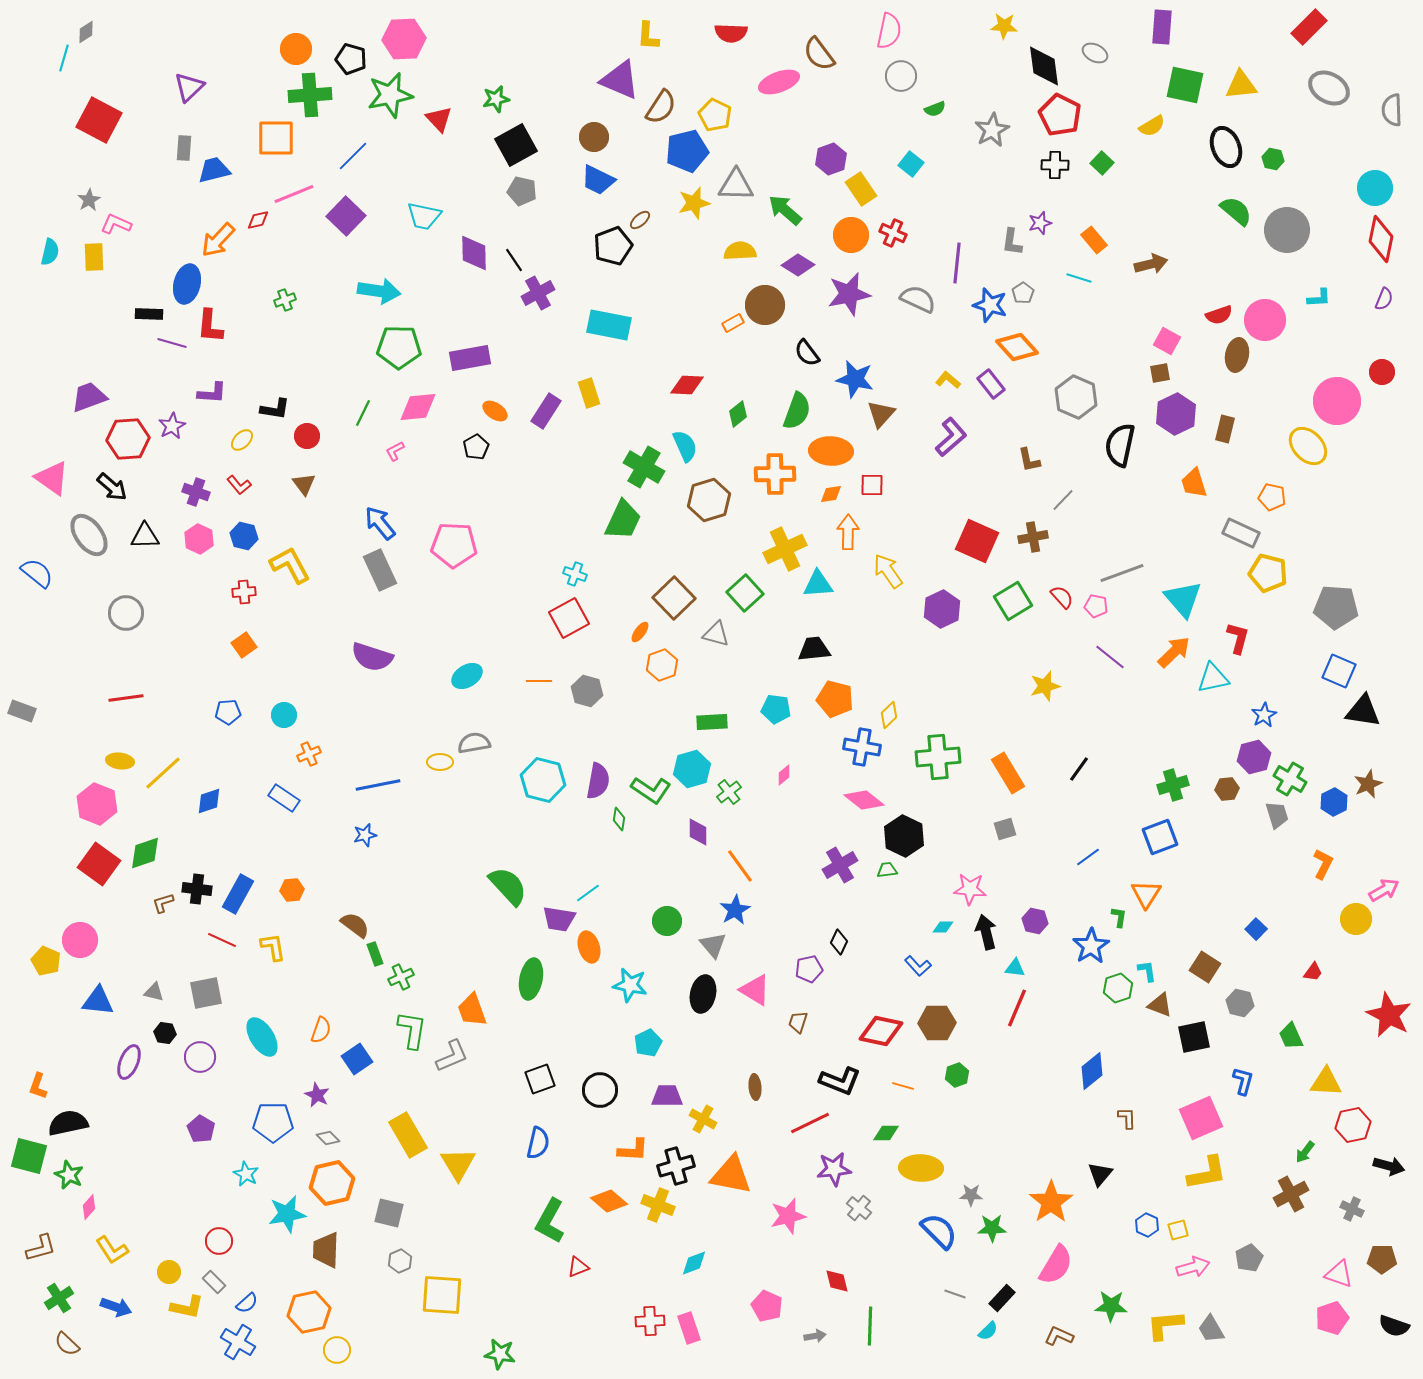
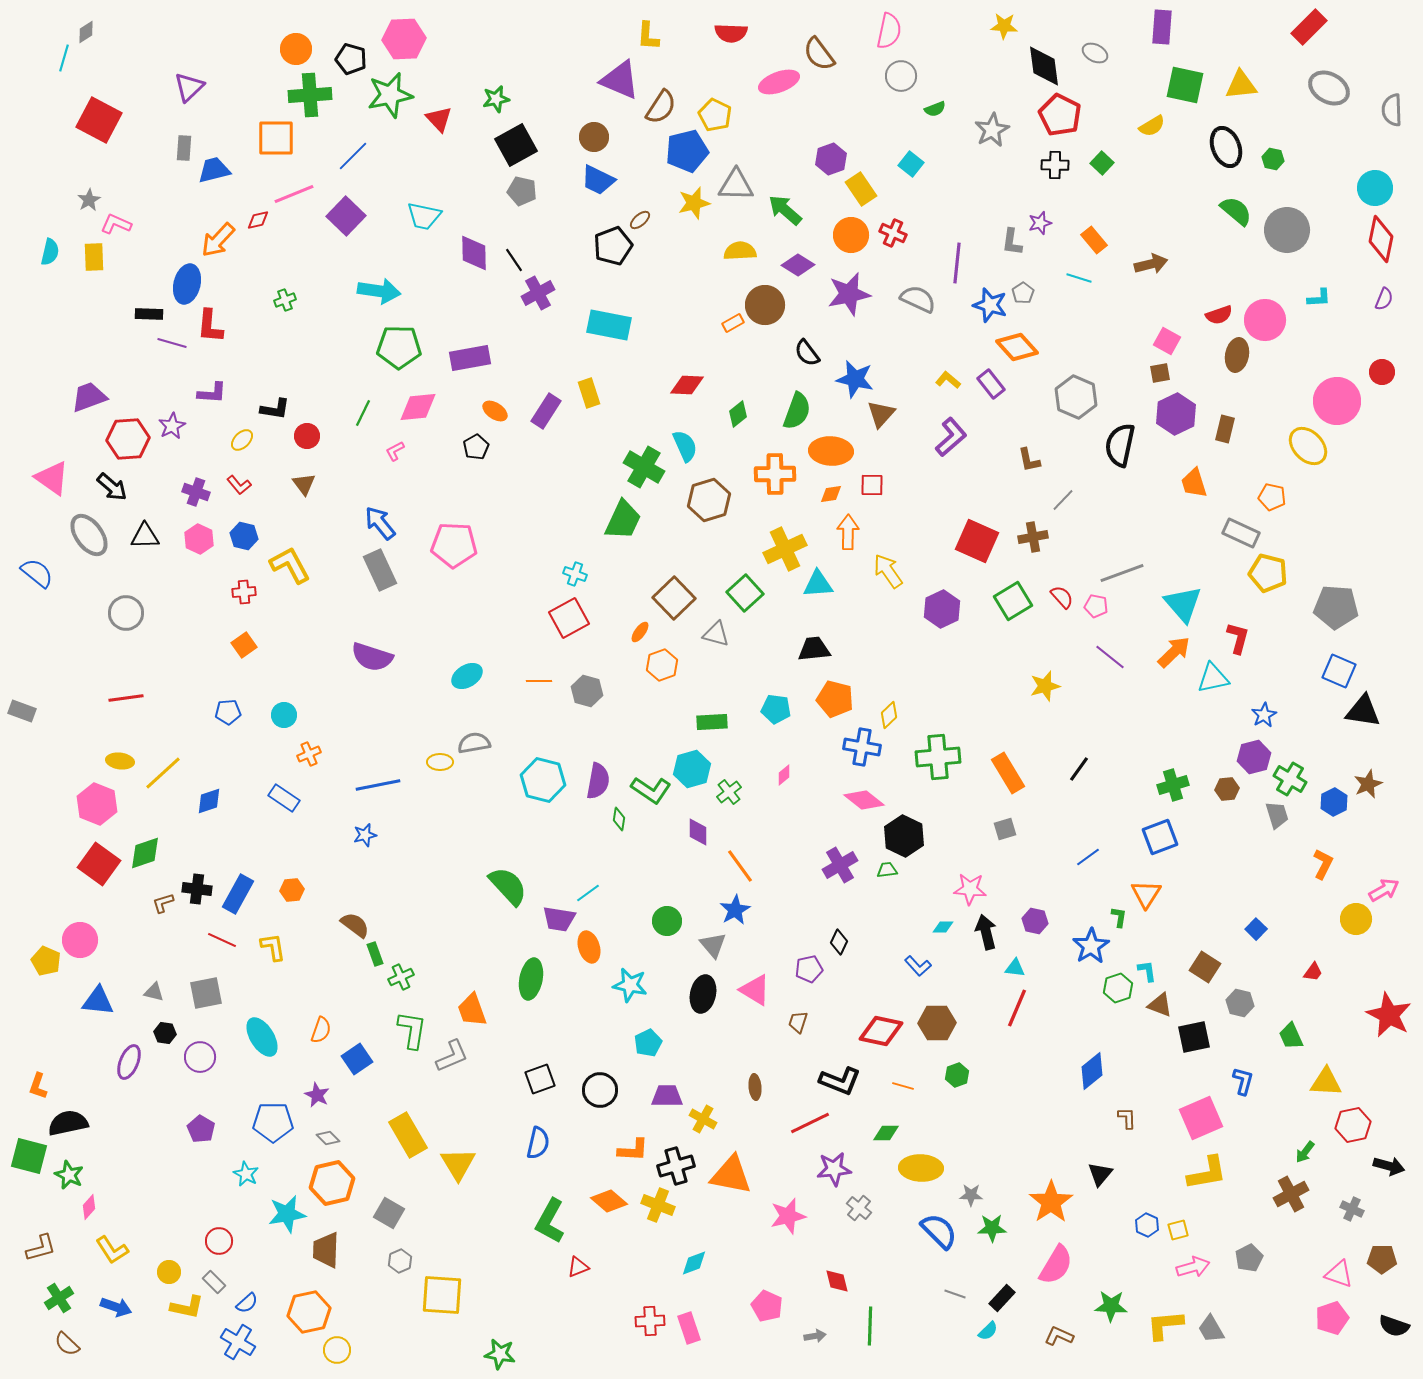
cyan triangle at (1183, 599): moved 5 px down
gray square at (389, 1213): rotated 16 degrees clockwise
